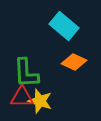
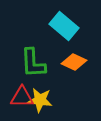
green L-shape: moved 7 px right, 10 px up
yellow star: moved 1 px up; rotated 10 degrees counterclockwise
